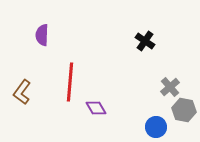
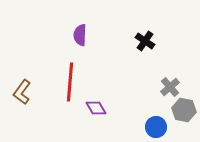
purple semicircle: moved 38 px right
